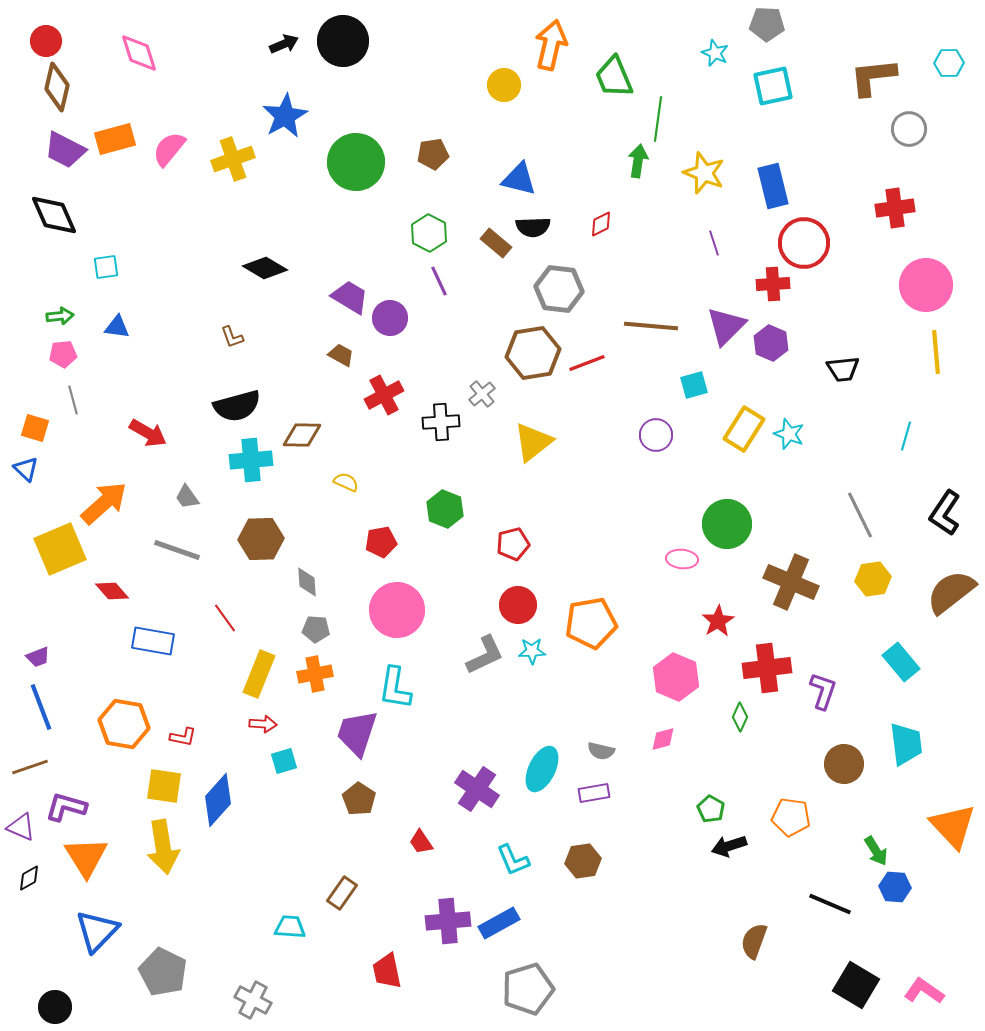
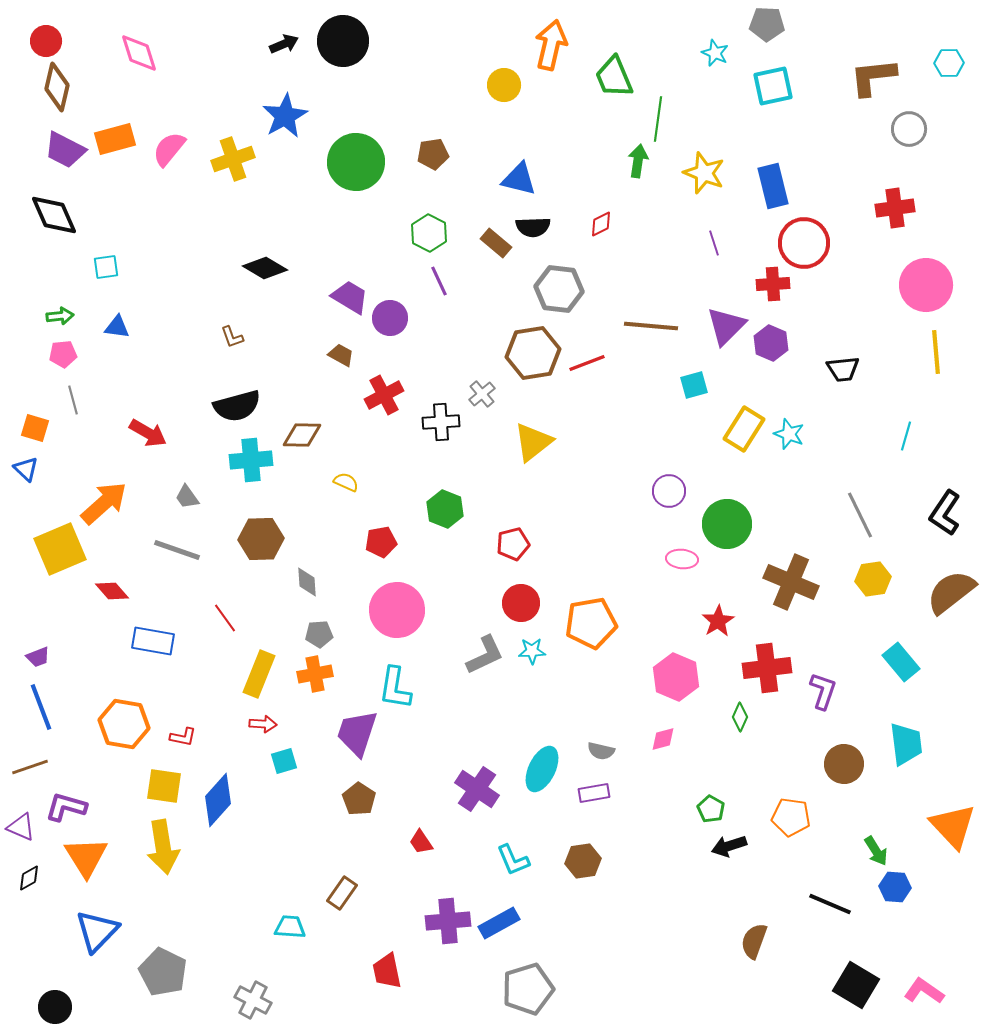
purple circle at (656, 435): moved 13 px right, 56 px down
red circle at (518, 605): moved 3 px right, 2 px up
gray pentagon at (316, 629): moved 3 px right, 5 px down; rotated 8 degrees counterclockwise
